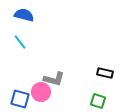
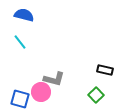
black rectangle: moved 3 px up
green square: moved 2 px left, 6 px up; rotated 28 degrees clockwise
